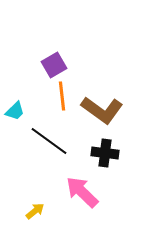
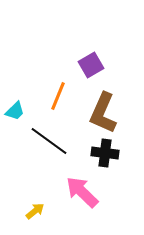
purple square: moved 37 px right
orange line: moved 4 px left; rotated 28 degrees clockwise
brown L-shape: moved 1 px right, 3 px down; rotated 78 degrees clockwise
